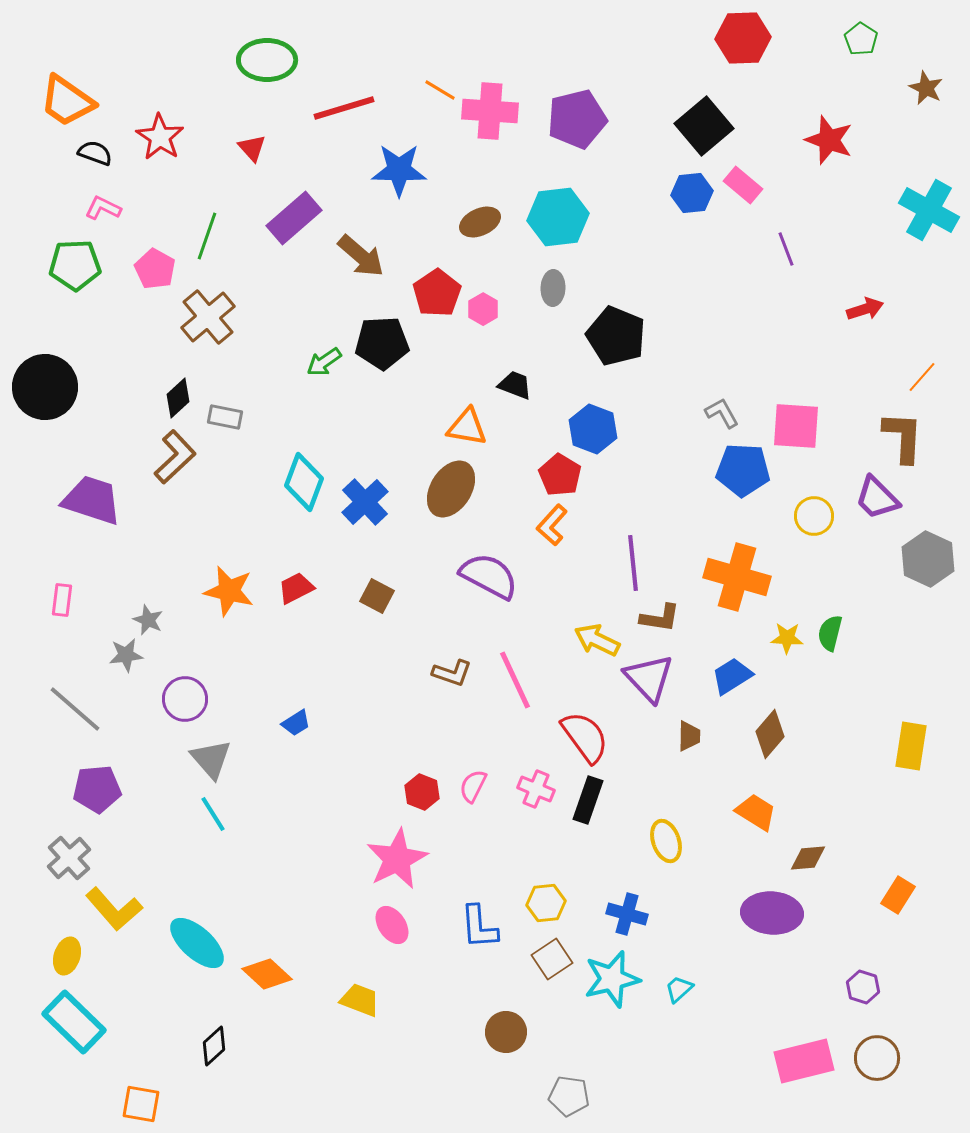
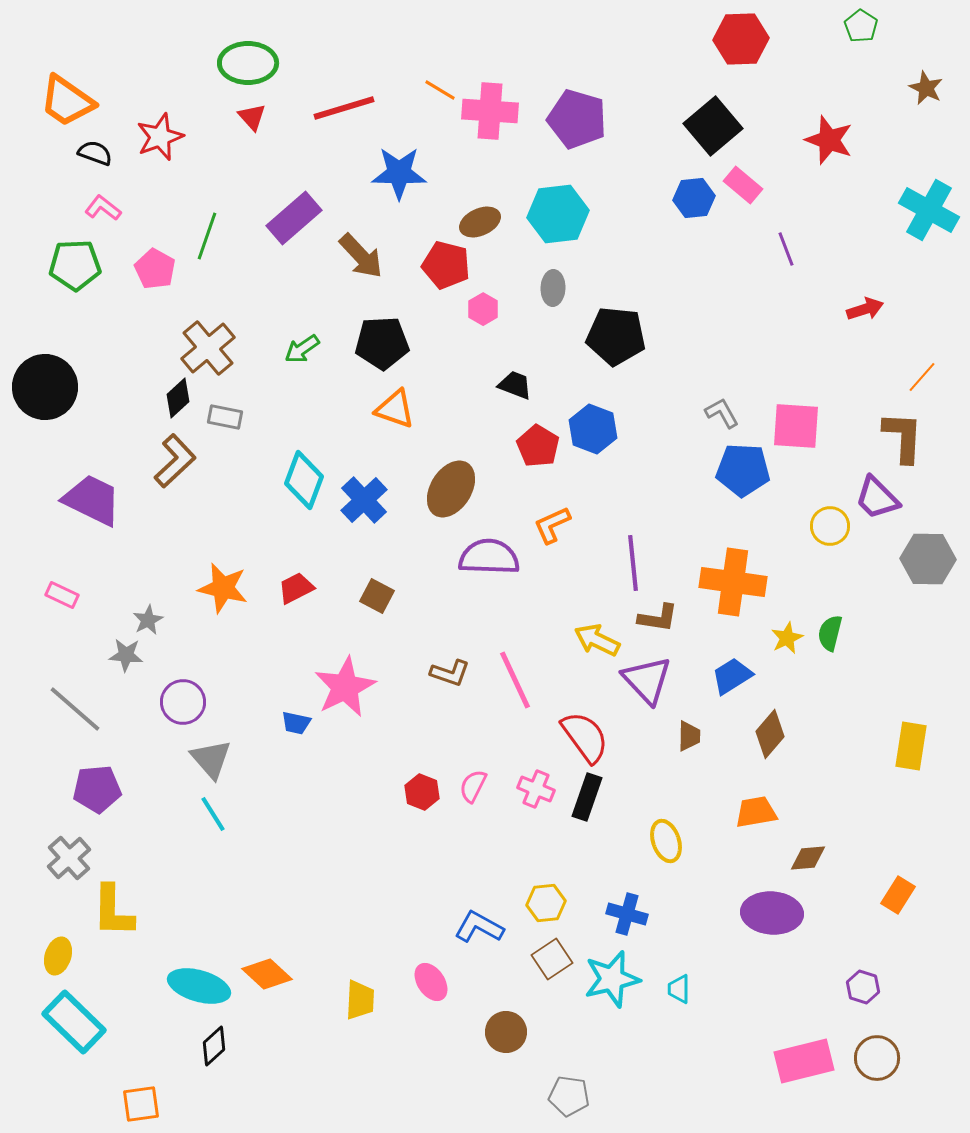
red hexagon at (743, 38): moved 2 px left, 1 px down
green pentagon at (861, 39): moved 13 px up
green ellipse at (267, 60): moved 19 px left, 3 px down
purple pentagon at (577, 119): rotated 30 degrees clockwise
black square at (704, 126): moved 9 px right
red star at (160, 137): rotated 18 degrees clockwise
red triangle at (252, 148): moved 31 px up
blue star at (399, 170): moved 3 px down
blue hexagon at (692, 193): moved 2 px right, 5 px down
pink L-shape at (103, 208): rotated 12 degrees clockwise
cyan hexagon at (558, 217): moved 3 px up
brown arrow at (361, 256): rotated 6 degrees clockwise
red pentagon at (437, 293): moved 9 px right, 28 px up; rotated 24 degrees counterclockwise
brown cross at (208, 317): moved 31 px down
black pentagon at (616, 336): rotated 16 degrees counterclockwise
green arrow at (324, 362): moved 22 px left, 13 px up
orange triangle at (467, 427): moved 72 px left, 18 px up; rotated 9 degrees clockwise
brown L-shape at (175, 457): moved 4 px down
red pentagon at (560, 475): moved 22 px left, 29 px up
cyan diamond at (304, 482): moved 2 px up
purple trapezoid at (92, 500): rotated 8 degrees clockwise
blue cross at (365, 502): moved 1 px left, 2 px up
yellow circle at (814, 516): moved 16 px right, 10 px down
orange L-shape at (552, 525): rotated 24 degrees clockwise
gray hexagon at (928, 559): rotated 24 degrees counterclockwise
purple semicircle at (489, 576): moved 19 px up; rotated 26 degrees counterclockwise
orange cross at (737, 577): moved 4 px left, 5 px down; rotated 8 degrees counterclockwise
orange star at (229, 591): moved 6 px left, 3 px up
pink rectangle at (62, 600): moved 5 px up; rotated 72 degrees counterclockwise
brown L-shape at (660, 618): moved 2 px left
gray star at (148, 620): rotated 20 degrees clockwise
yellow star at (787, 638): rotated 28 degrees counterclockwise
gray star at (126, 655): rotated 12 degrees clockwise
brown L-shape at (452, 673): moved 2 px left
purple triangle at (649, 678): moved 2 px left, 2 px down
purple circle at (185, 699): moved 2 px left, 3 px down
blue trapezoid at (296, 723): rotated 44 degrees clockwise
black rectangle at (588, 800): moved 1 px left, 3 px up
orange trapezoid at (756, 812): rotated 42 degrees counterclockwise
pink star at (397, 859): moved 52 px left, 172 px up
yellow L-shape at (114, 909): moved 1 px left, 2 px down; rotated 42 degrees clockwise
pink ellipse at (392, 925): moved 39 px right, 57 px down
blue L-shape at (479, 927): rotated 123 degrees clockwise
cyan ellipse at (197, 943): moved 2 px right, 43 px down; rotated 26 degrees counterclockwise
yellow ellipse at (67, 956): moved 9 px left
cyan trapezoid at (679, 989): rotated 48 degrees counterclockwise
yellow trapezoid at (360, 1000): rotated 72 degrees clockwise
orange square at (141, 1104): rotated 18 degrees counterclockwise
